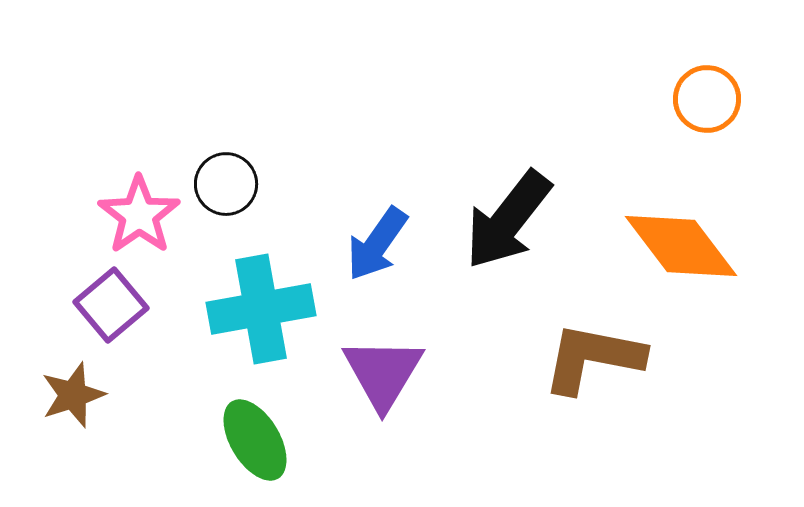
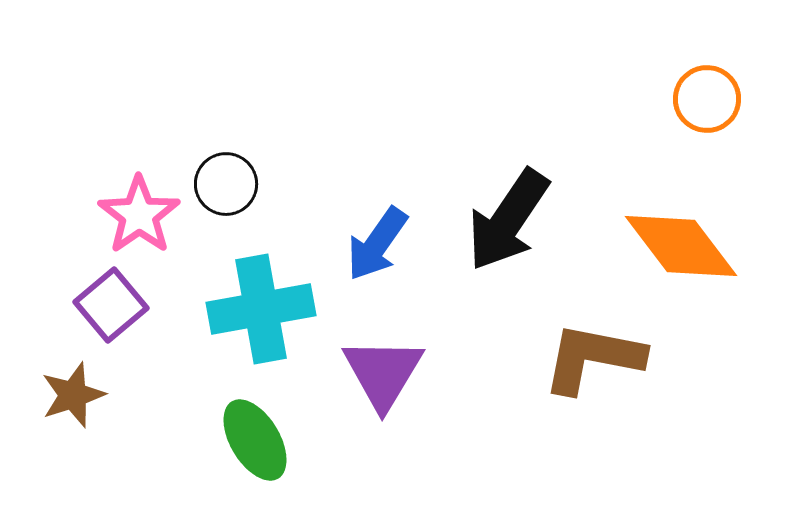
black arrow: rotated 4 degrees counterclockwise
